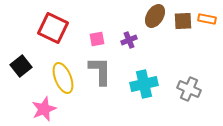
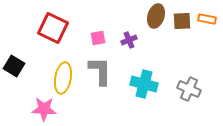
brown ellipse: moved 1 px right; rotated 15 degrees counterclockwise
brown square: moved 1 px left
pink square: moved 1 px right, 1 px up
black square: moved 7 px left; rotated 20 degrees counterclockwise
yellow ellipse: rotated 32 degrees clockwise
cyan cross: rotated 28 degrees clockwise
pink star: rotated 25 degrees clockwise
